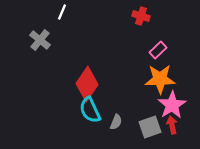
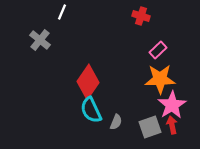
red diamond: moved 1 px right, 2 px up
cyan semicircle: moved 1 px right
